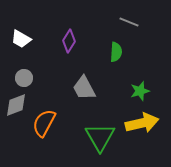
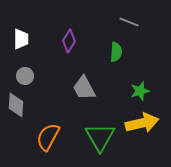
white trapezoid: rotated 120 degrees counterclockwise
gray circle: moved 1 px right, 2 px up
gray diamond: rotated 65 degrees counterclockwise
orange semicircle: moved 4 px right, 14 px down
